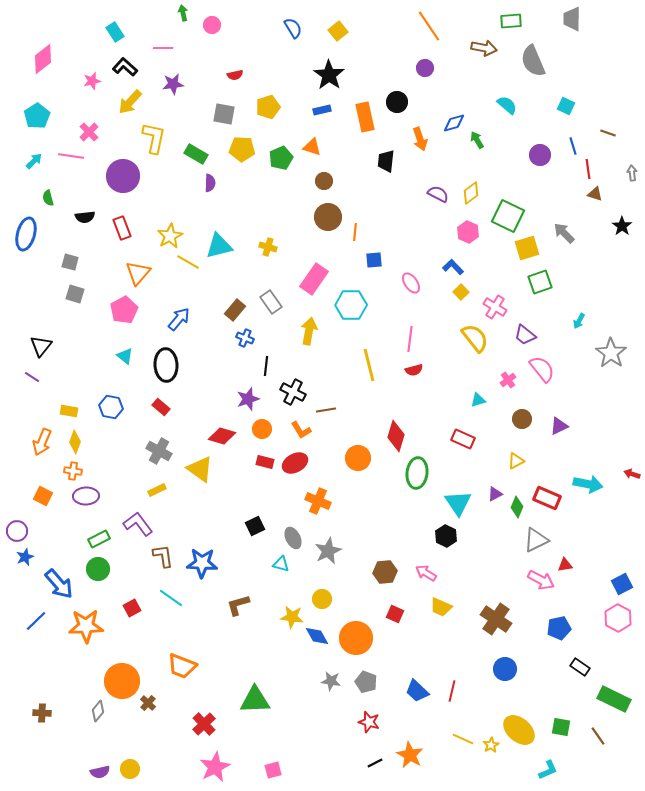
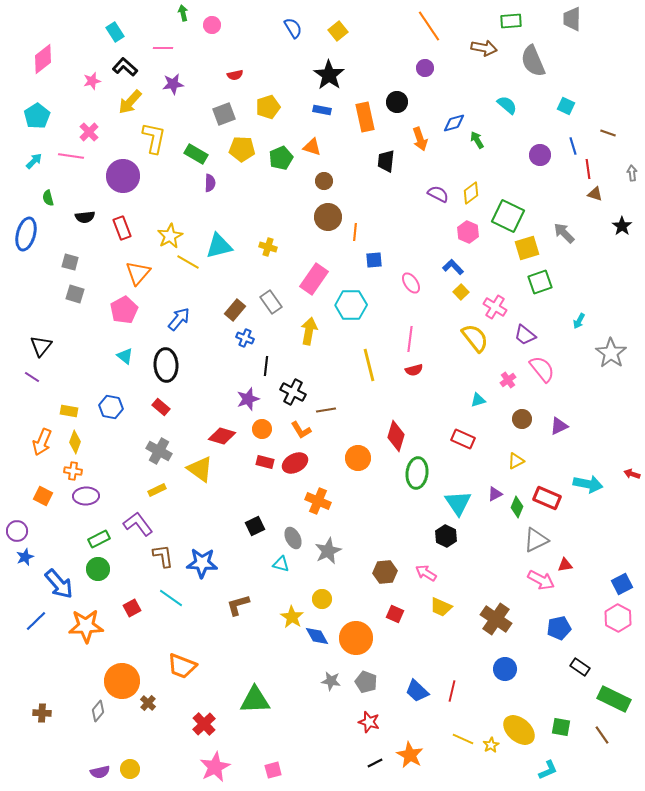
blue rectangle at (322, 110): rotated 24 degrees clockwise
gray square at (224, 114): rotated 30 degrees counterclockwise
yellow star at (292, 617): rotated 25 degrees clockwise
brown line at (598, 736): moved 4 px right, 1 px up
